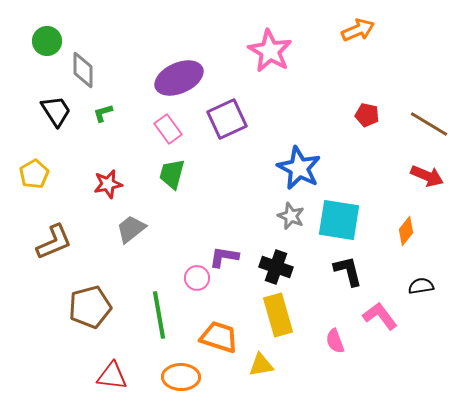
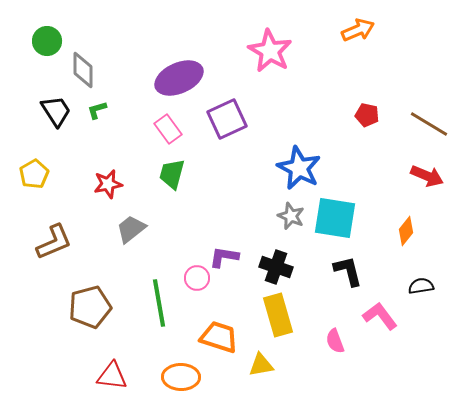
green L-shape: moved 6 px left, 3 px up
cyan square: moved 4 px left, 2 px up
green line: moved 12 px up
